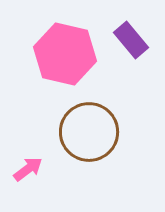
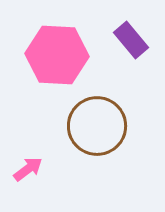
pink hexagon: moved 8 px left, 1 px down; rotated 10 degrees counterclockwise
brown circle: moved 8 px right, 6 px up
